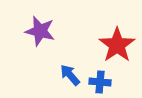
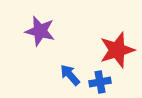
red star: moved 5 px down; rotated 18 degrees clockwise
blue cross: rotated 15 degrees counterclockwise
